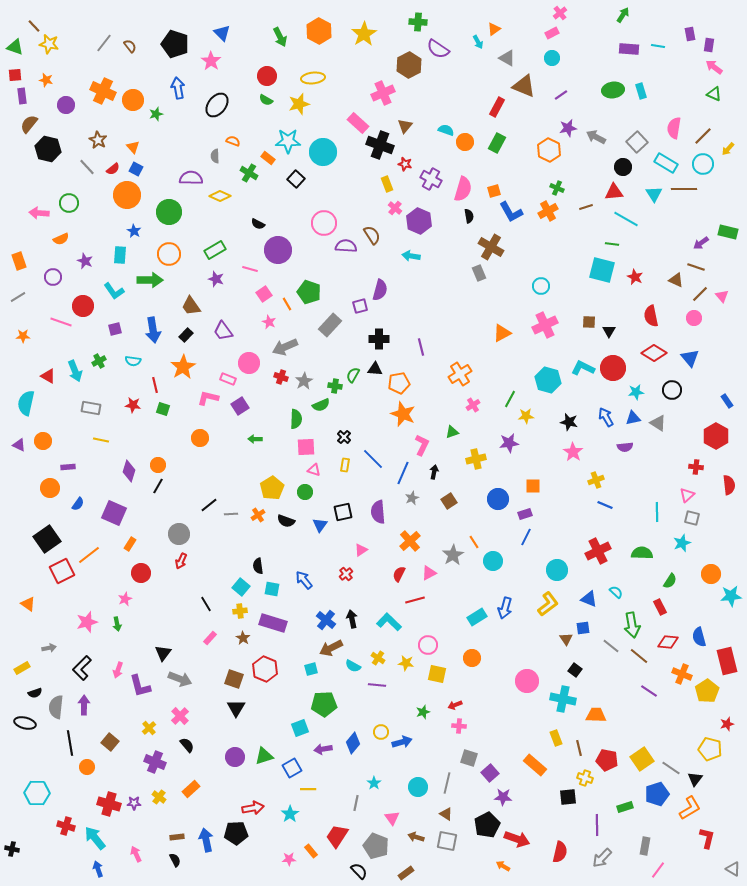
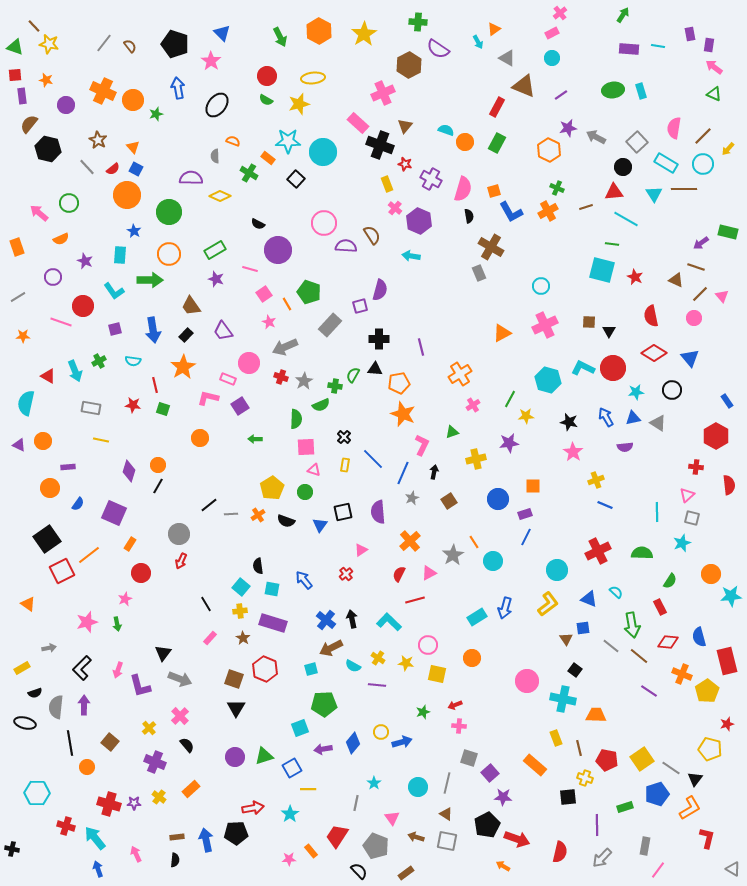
pink arrow at (39, 213): rotated 36 degrees clockwise
orange rectangle at (19, 261): moved 2 px left, 14 px up
black semicircle at (175, 860): rotated 32 degrees clockwise
